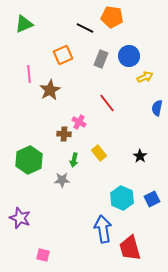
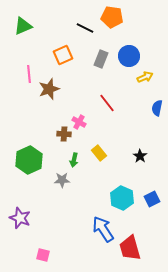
green triangle: moved 1 px left, 2 px down
brown star: moved 1 px left, 1 px up; rotated 10 degrees clockwise
blue arrow: rotated 24 degrees counterclockwise
